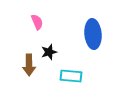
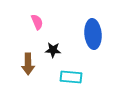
black star: moved 4 px right, 2 px up; rotated 21 degrees clockwise
brown arrow: moved 1 px left, 1 px up
cyan rectangle: moved 1 px down
